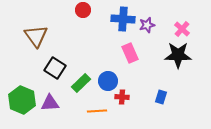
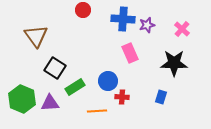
black star: moved 4 px left, 8 px down
green rectangle: moved 6 px left, 4 px down; rotated 12 degrees clockwise
green hexagon: moved 1 px up
